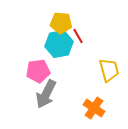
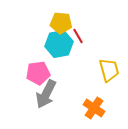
pink pentagon: moved 2 px down
